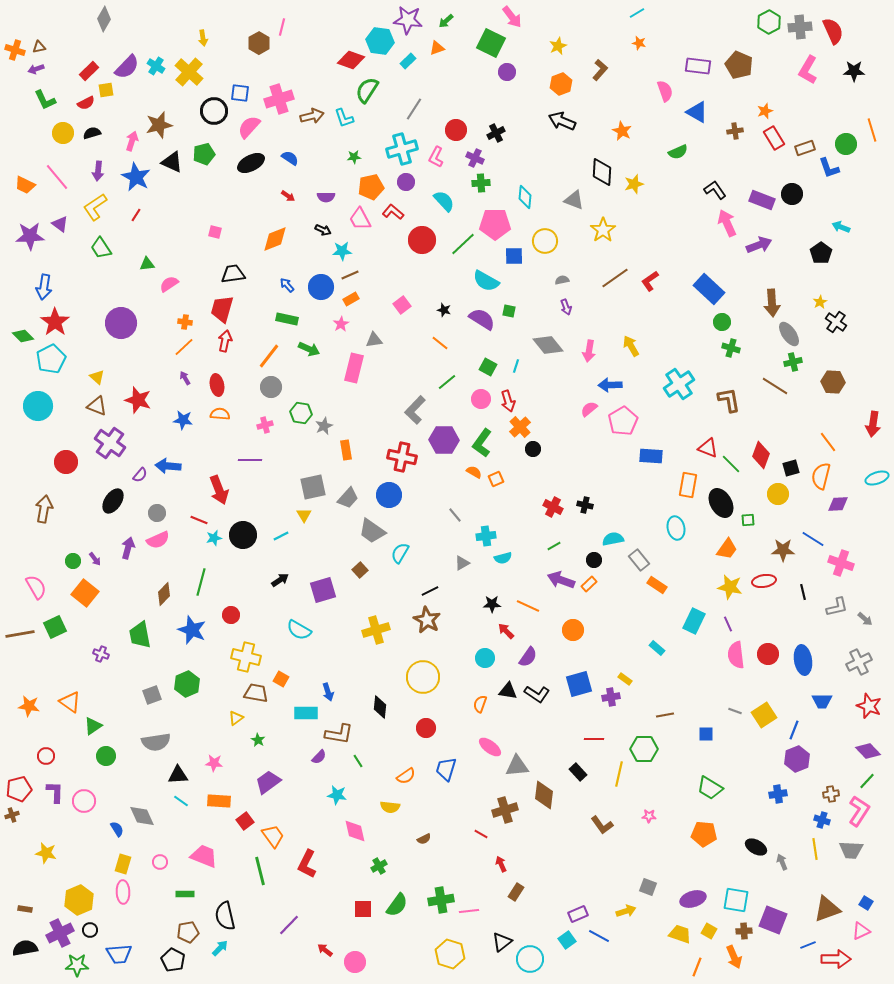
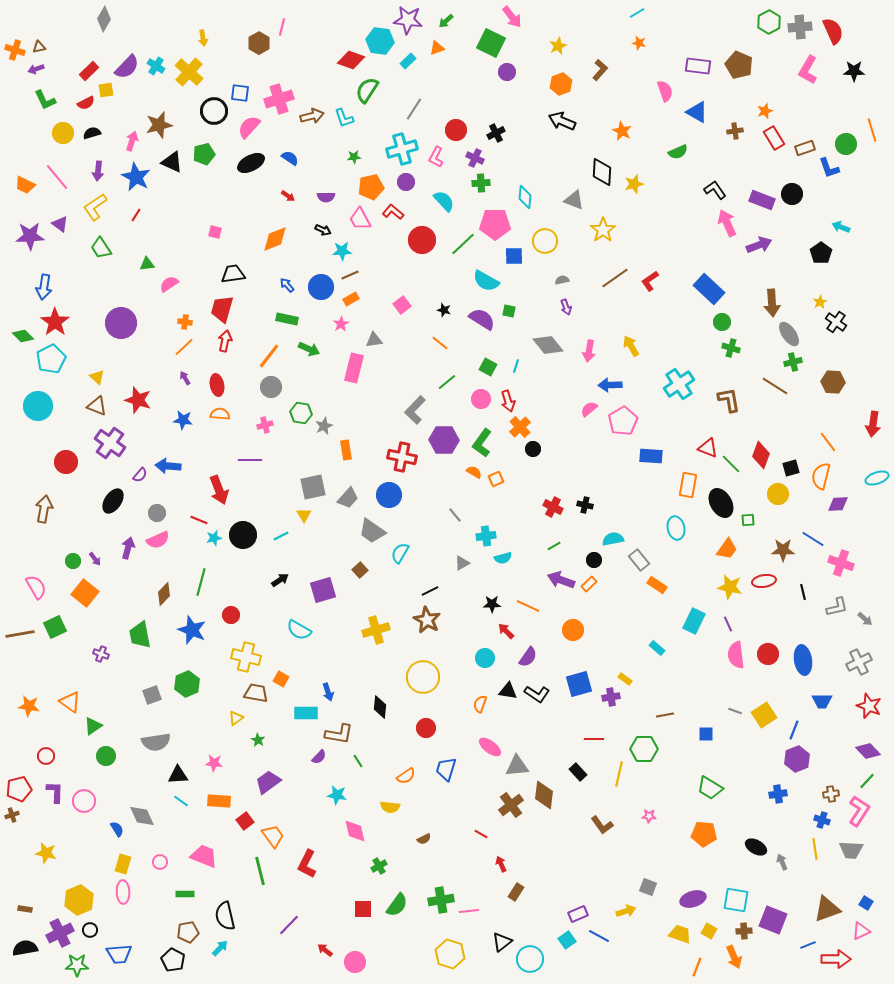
brown cross at (505, 810): moved 6 px right, 5 px up; rotated 20 degrees counterclockwise
